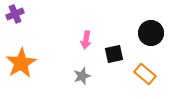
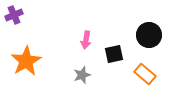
purple cross: moved 1 px left, 1 px down
black circle: moved 2 px left, 2 px down
orange star: moved 5 px right, 2 px up
gray star: moved 1 px up
